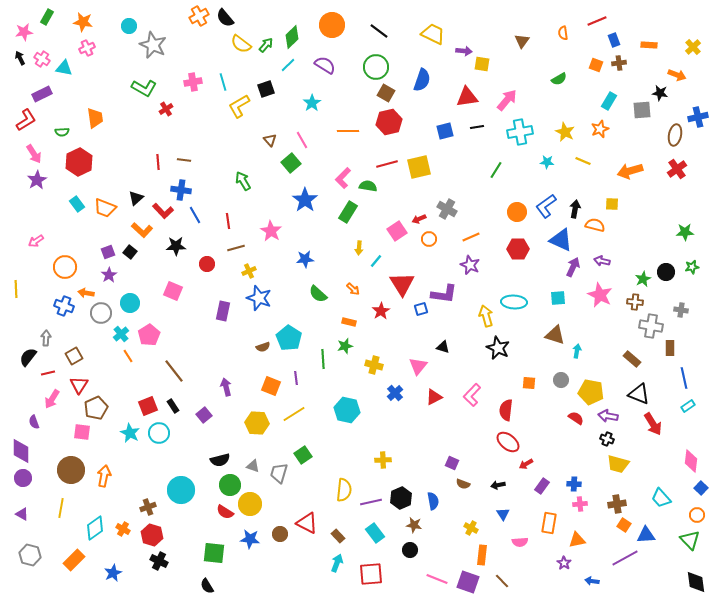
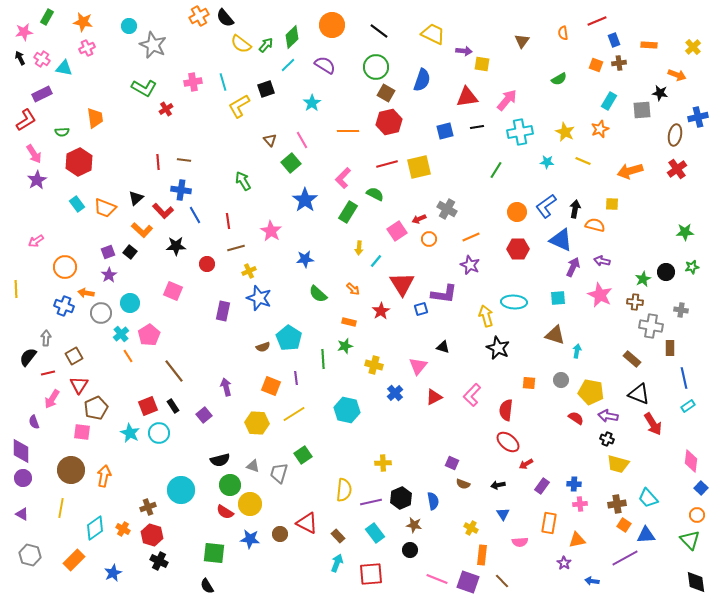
green semicircle at (368, 186): moved 7 px right, 8 px down; rotated 18 degrees clockwise
yellow cross at (383, 460): moved 3 px down
cyan trapezoid at (661, 498): moved 13 px left
